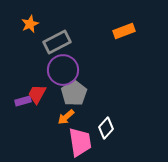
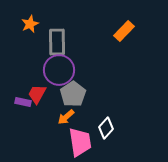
orange rectangle: rotated 25 degrees counterclockwise
gray rectangle: rotated 64 degrees counterclockwise
purple circle: moved 4 px left
gray pentagon: moved 1 px left, 1 px down
purple rectangle: moved 1 px down; rotated 28 degrees clockwise
